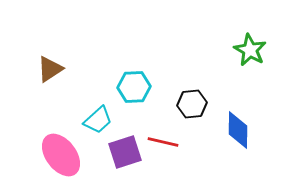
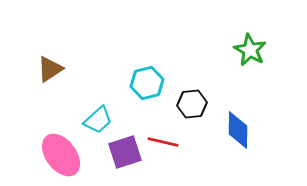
cyan hexagon: moved 13 px right, 4 px up; rotated 12 degrees counterclockwise
